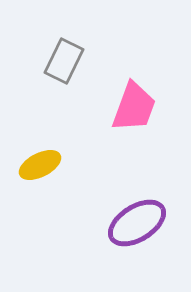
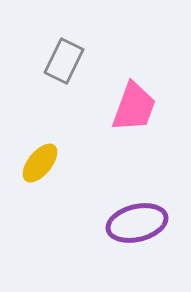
yellow ellipse: moved 2 px up; rotated 24 degrees counterclockwise
purple ellipse: rotated 18 degrees clockwise
